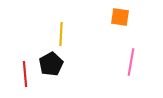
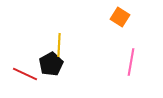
orange square: rotated 24 degrees clockwise
yellow line: moved 2 px left, 11 px down
red line: rotated 60 degrees counterclockwise
